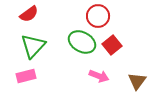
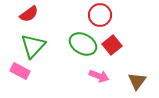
red circle: moved 2 px right, 1 px up
green ellipse: moved 1 px right, 2 px down
pink rectangle: moved 6 px left, 5 px up; rotated 42 degrees clockwise
